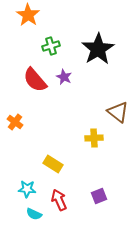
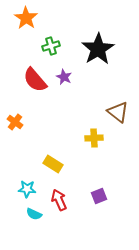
orange star: moved 2 px left, 3 px down
